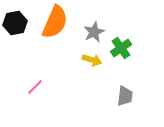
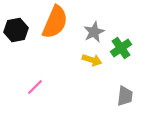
black hexagon: moved 1 px right, 7 px down
